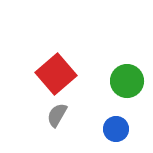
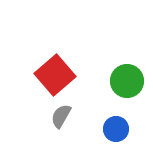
red square: moved 1 px left, 1 px down
gray semicircle: moved 4 px right, 1 px down
